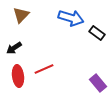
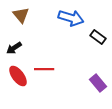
brown triangle: rotated 24 degrees counterclockwise
black rectangle: moved 1 px right, 4 px down
red line: rotated 24 degrees clockwise
red ellipse: rotated 30 degrees counterclockwise
